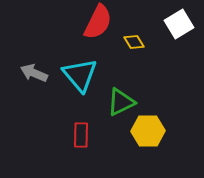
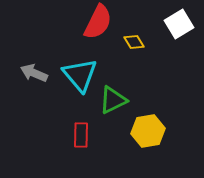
green triangle: moved 8 px left, 2 px up
yellow hexagon: rotated 8 degrees counterclockwise
